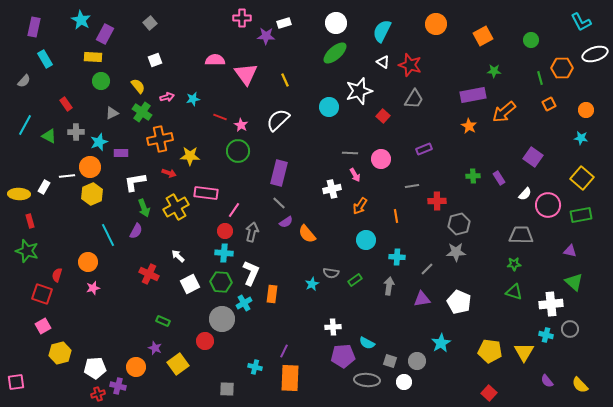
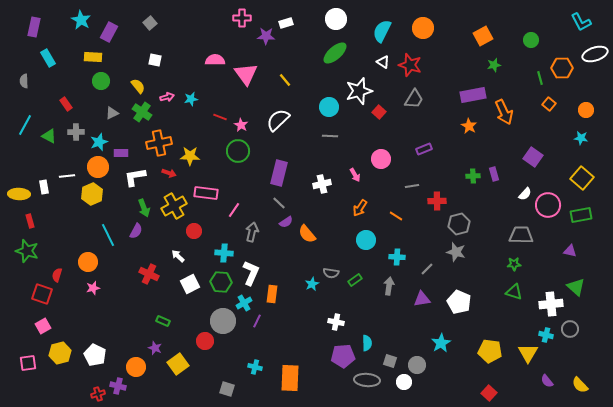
white rectangle at (284, 23): moved 2 px right
white circle at (336, 23): moved 4 px up
orange circle at (436, 24): moved 13 px left, 4 px down
purple rectangle at (105, 34): moved 4 px right, 2 px up
cyan rectangle at (45, 59): moved 3 px right, 1 px up
white square at (155, 60): rotated 32 degrees clockwise
green star at (494, 71): moved 6 px up; rotated 16 degrees counterclockwise
yellow line at (285, 80): rotated 16 degrees counterclockwise
gray semicircle at (24, 81): rotated 136 degrees clockwise
cyan star at (193, 99): moved 2 px left
orange square at (549, 104): rotated 24 degrees counterclockwise
orange arrow at (504, 112): rotated 75 degrees counterclockwise
red square at (383, 116): moved 4 px left, 4 px up
orange cross at (160, 139): moved 1 px left, 4 px down
gray line at (350, 153): moved 20 px left, 17 px up
orange circle at (90, 167): moved 8 px right
purple rectangle at (499, 178): moved 5 px left, 4 px up; rotated 16 degrees clockwise
white L-shape at (135, 182): moved 5 px up
white rectangle at (44, 187): rotated 40 degrees counterclockwise
white cross at (332, 189): moved 10 px left, 5 px up
orange arrow at (360, 206): moved 2 px down
yellow cross at (176, 207): moved 2 px left, 1 px up
orange line at (396, 216): rotated 48 degrees counterclockwise
red circle at (225, 231): moved 31 px left
gray star at (456, 252): rotated 18 degrees clockwise
green triangle at (574, 282): moved 2 px right, 5 px down
gray circle at (222, 319): moved 1 px right, 2 px down
white cross at (333, 327): moved 3 px right, 5 px up; rotated 14 degrees clockwise
cyan semicircle at (367, 343): rotated 119 degrees counterclockwise
purple line at (284, 351): moved 27 px left, 30 px up
yellow triangle at (524, 352): moved 4 px right, 1 px down
gray circle at (417, 361): moved 4 px down
white pentagon at (95, 368): moved 13 px up; rotated 30 degrees clockwise
pink square at (16, 382): moved 12 px right, 19 px up
gray square at (227, 389): rotated 14 degrees clockwise
